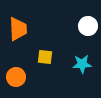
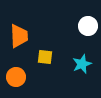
orange trapezoid: moved 1 px right, 7 px down
cyan star: rotated 18 degrees counterclockwise
